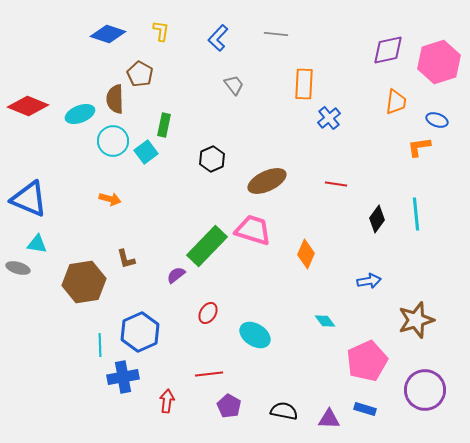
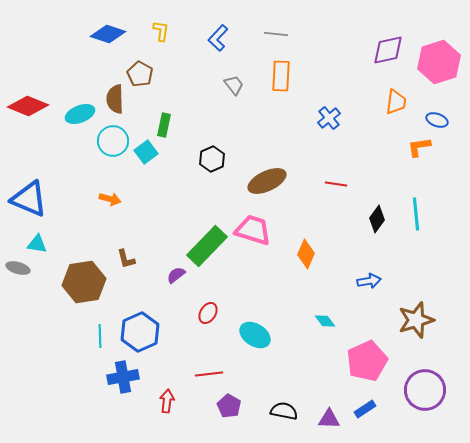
orange rectangle at (304, 84): moved 23 px left, 8 px up
cyan line at (100, 345): moved 9 px up
blue rectangle at (365, 409): rotated 50 degrees counterclockwise
